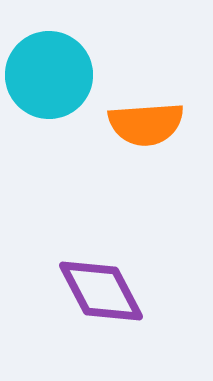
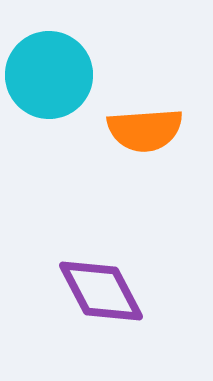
orange semicircle: moved 1 px left, 6 px down
